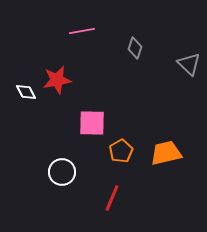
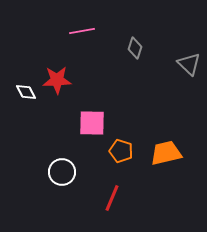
red star: rotated 8 degrees clockwise
orange pentagon: rotated 25 degrees counterclockwise
